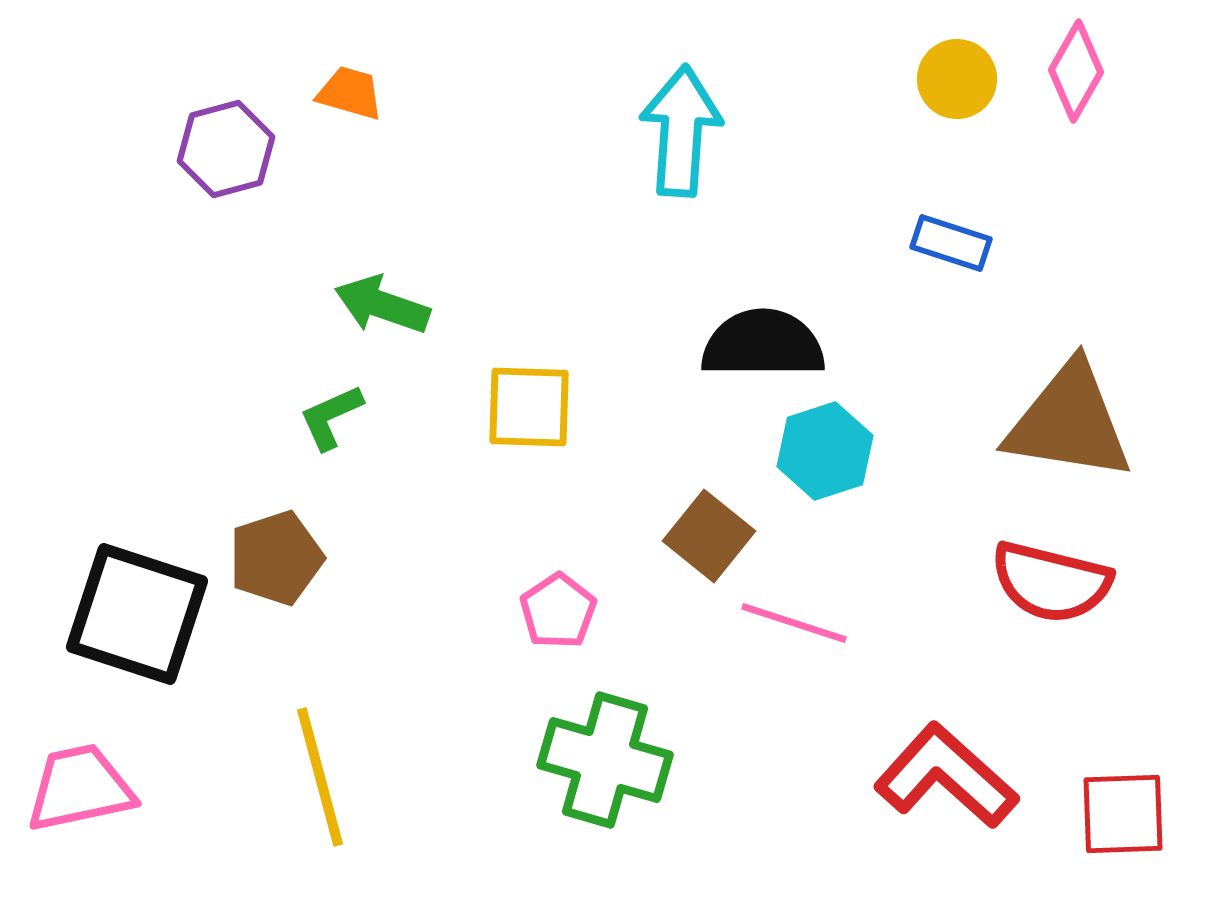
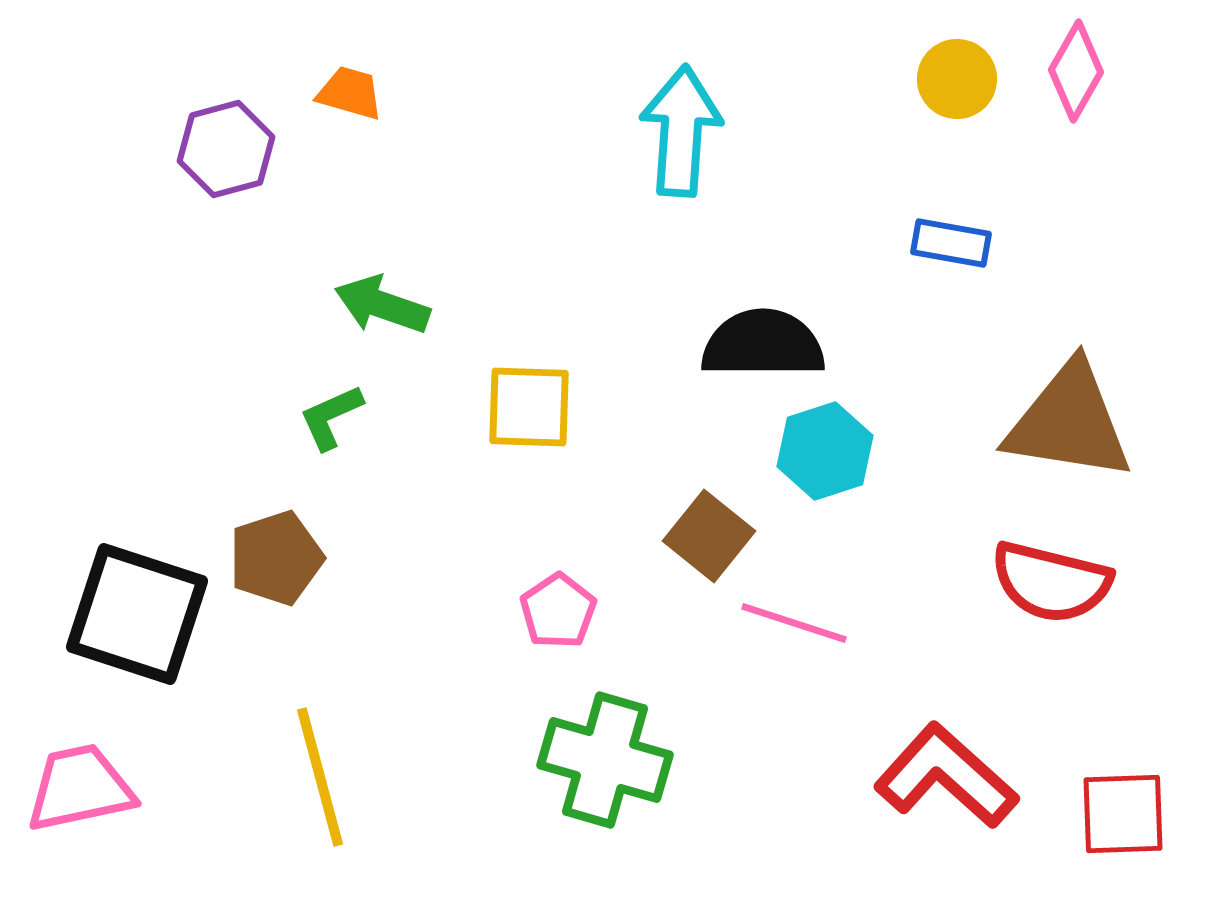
blue rectangle: rotated 8 degrees counterclockwise
